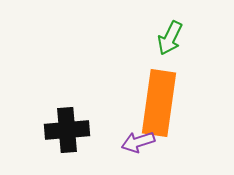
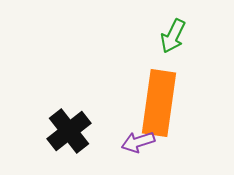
green arrow: moved 3 px right, 2 px up
black cross: moved 2 px right, 1 px down; rotated 33 degrees counterclockwise
